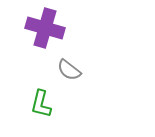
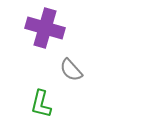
gray semicircle: moved 2 px right; rotated 10 degrees clockwise
